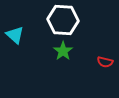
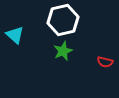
white hexagon: rotated 16 degrees counterclockwise
green star: rotated 12 degrees clockwise
